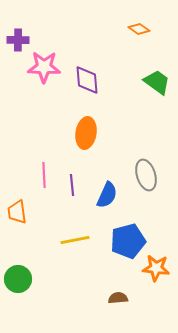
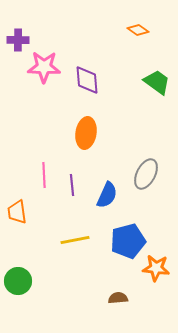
orange diamond: moved 1 px left, 1 px down
gray ellipse: moved 1 px up; rotated 44 degrees clockwise
green circle: moved 2 px down
